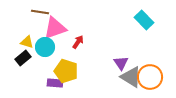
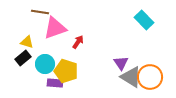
cyan circle: moved 17 px down
